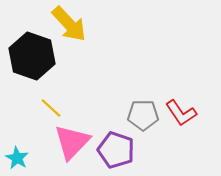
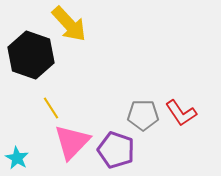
black hexagon: moved 1 px left, 1 px up
yellow line: rotated 15 degrees clockwise
